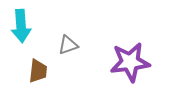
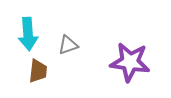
cyan arrow: moved 7 px right, 8 px down
purple star: rotated 15 degrees clockwise
